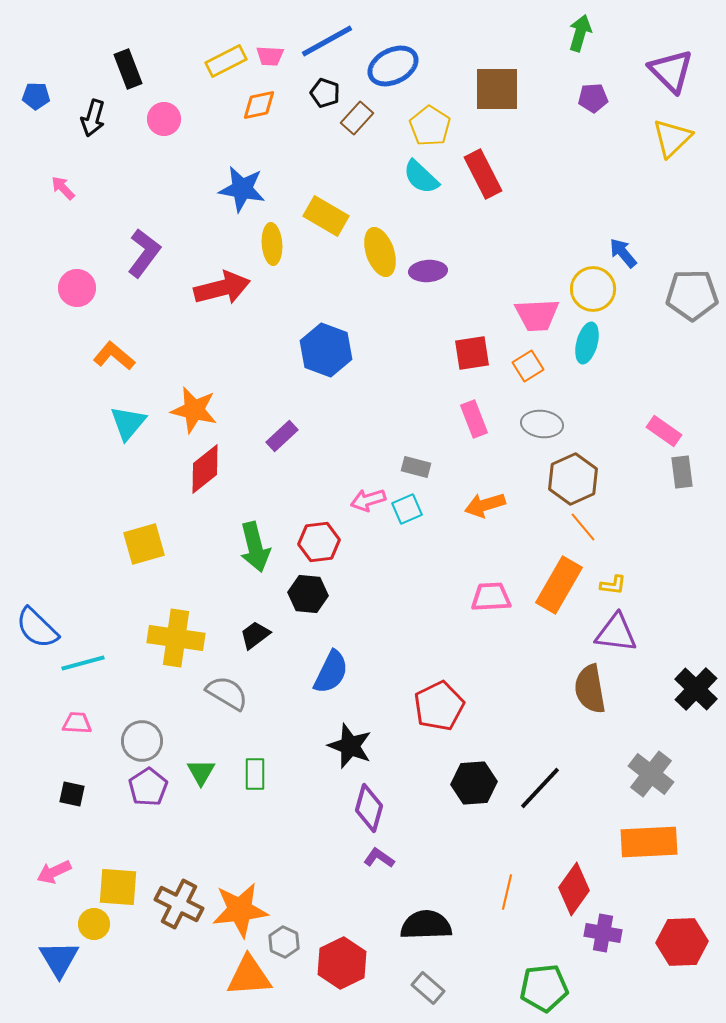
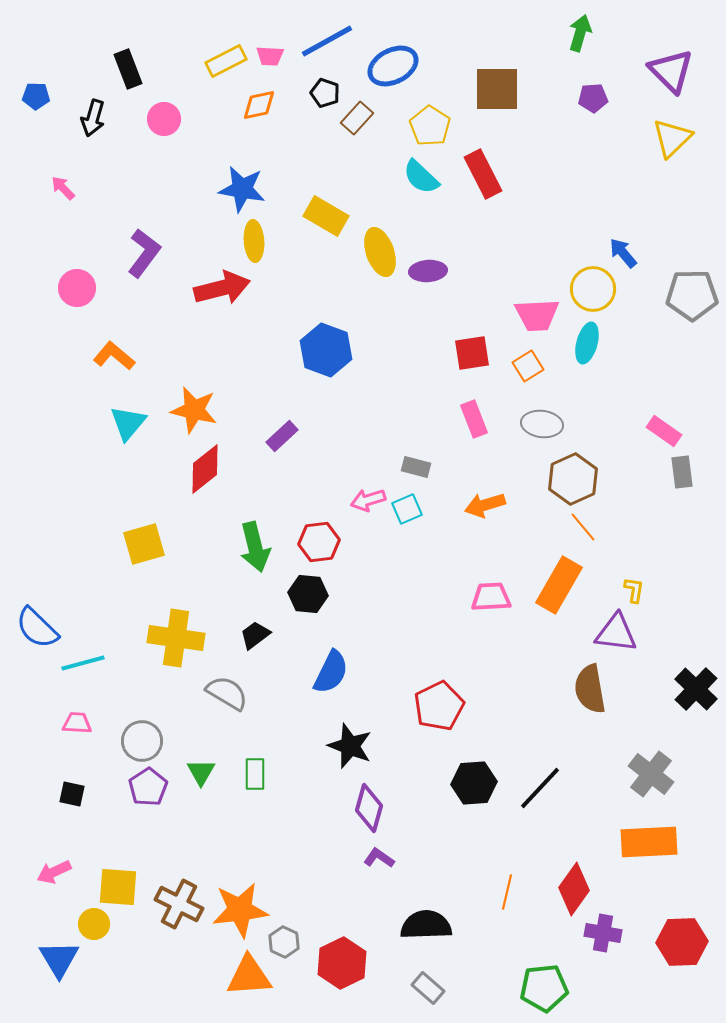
yellow ellipse at (272, 244): moved 18 px left, 3 px up
yellow L-shape at (613, 585): moved 21 px right, 5 px down; rotated 88 degrees counterclockwise
